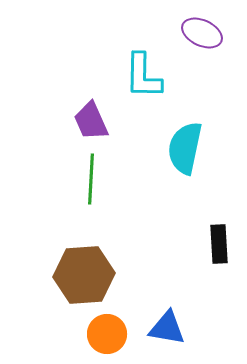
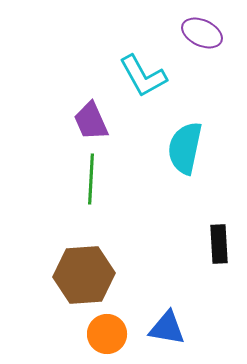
cyan L-shape: rotated 30 degrees counterclockwise
